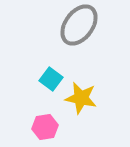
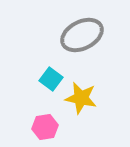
gray ellipse: moved 3 px right, 10 px down; rotated 27 degrees clockwise
